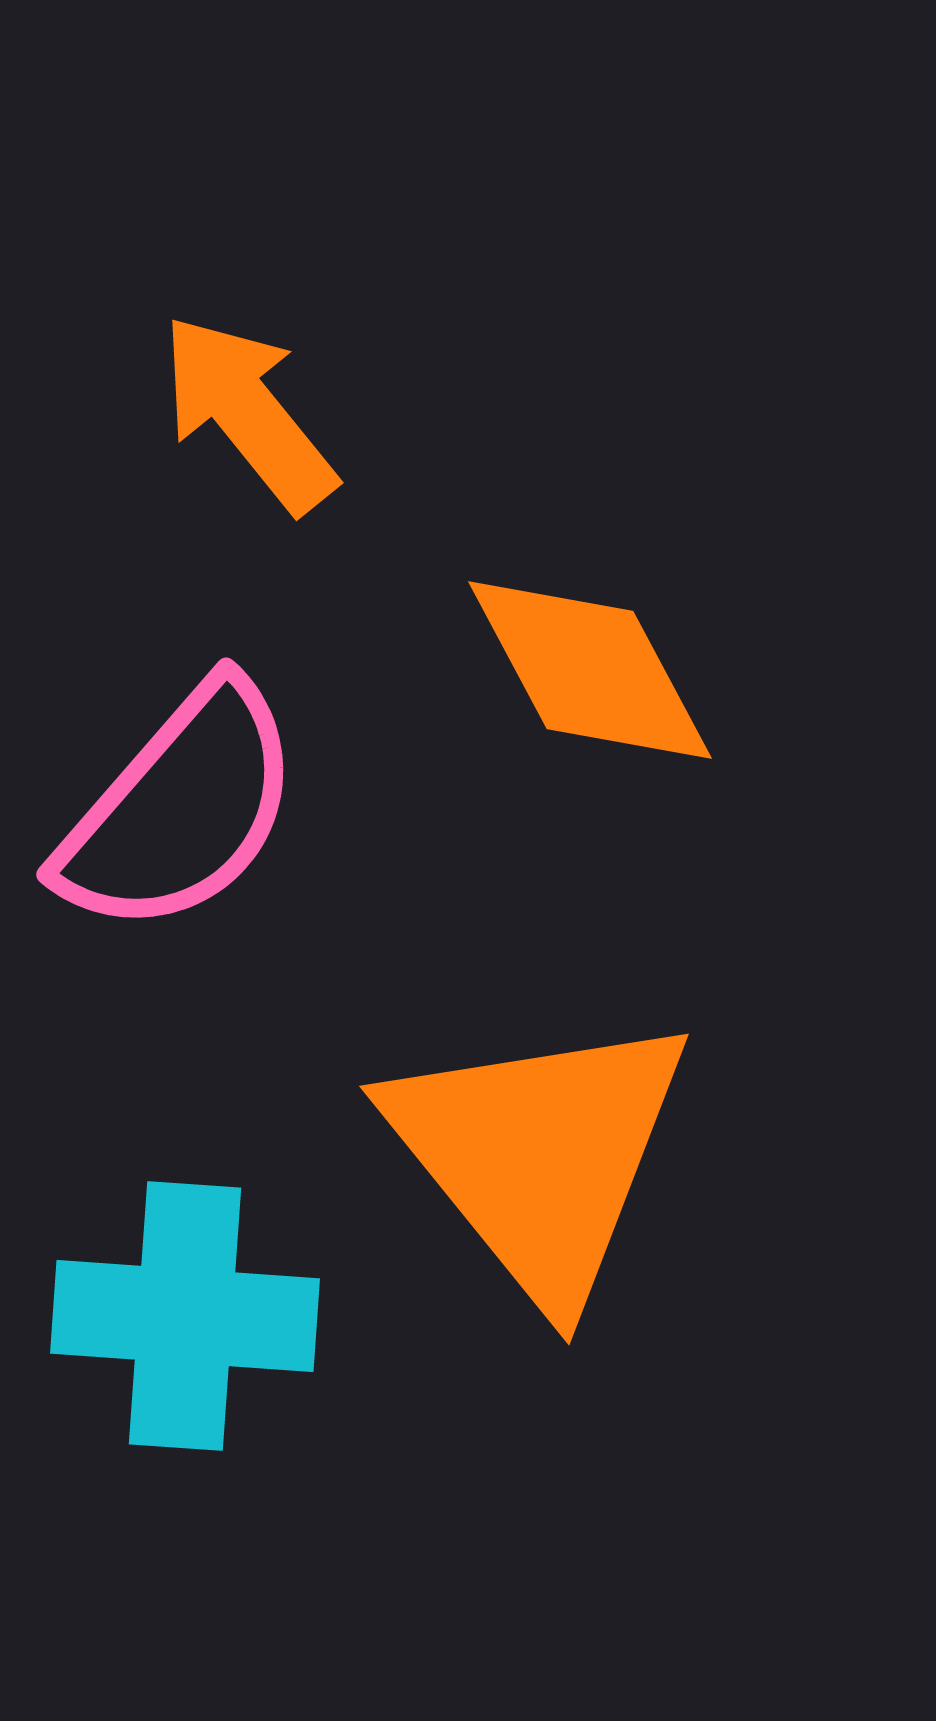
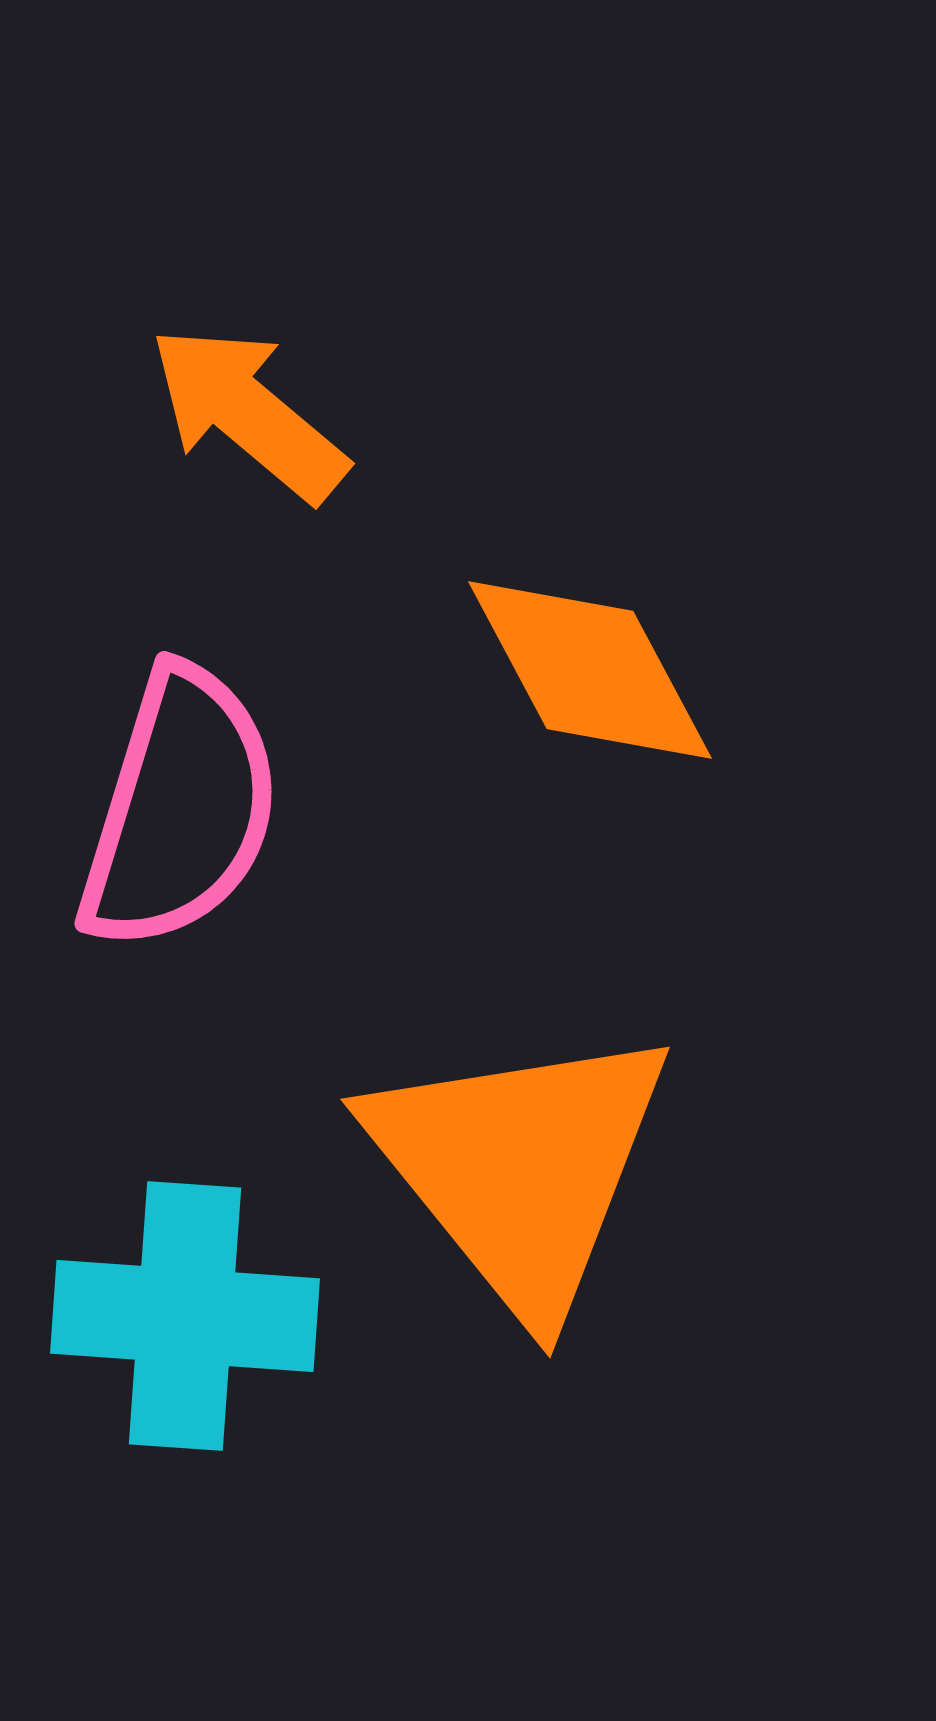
orange arrow: rotated 11 degrees counterclockwise
pink semicircle: rotated 24 degrees counterclockwise
orange triangle: moved 19 px left, 13 px down
